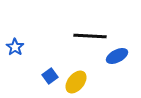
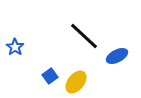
black line: moved 6 px left; rotated 40 degrees clockwise
